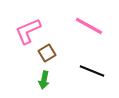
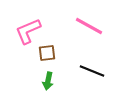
brown square: rotated 24 degrees clockwise
green arrow: moved 4 px right, 1 px down
